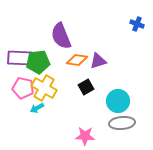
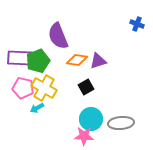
purple semicircle: moved 3 px left
green pentagon: moved 1 px up; rotated 15 degrees counterclockwise
cyan circle: moved 27 px left, 18 px down
gray ellipse: moved 1 px left
pink star: moved 1 px left
